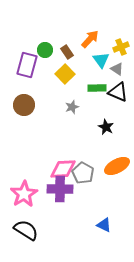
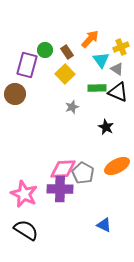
brown circle: moved 9 px left, 11 px up
pink star: rotated 16 degrees counterclockwise
